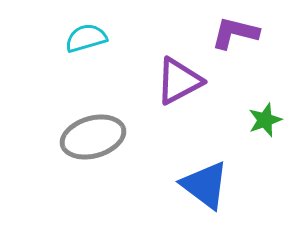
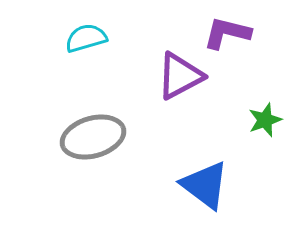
purple L-shape: moved 8 px left
purple triangle: moved 1 px right, 5 px up
